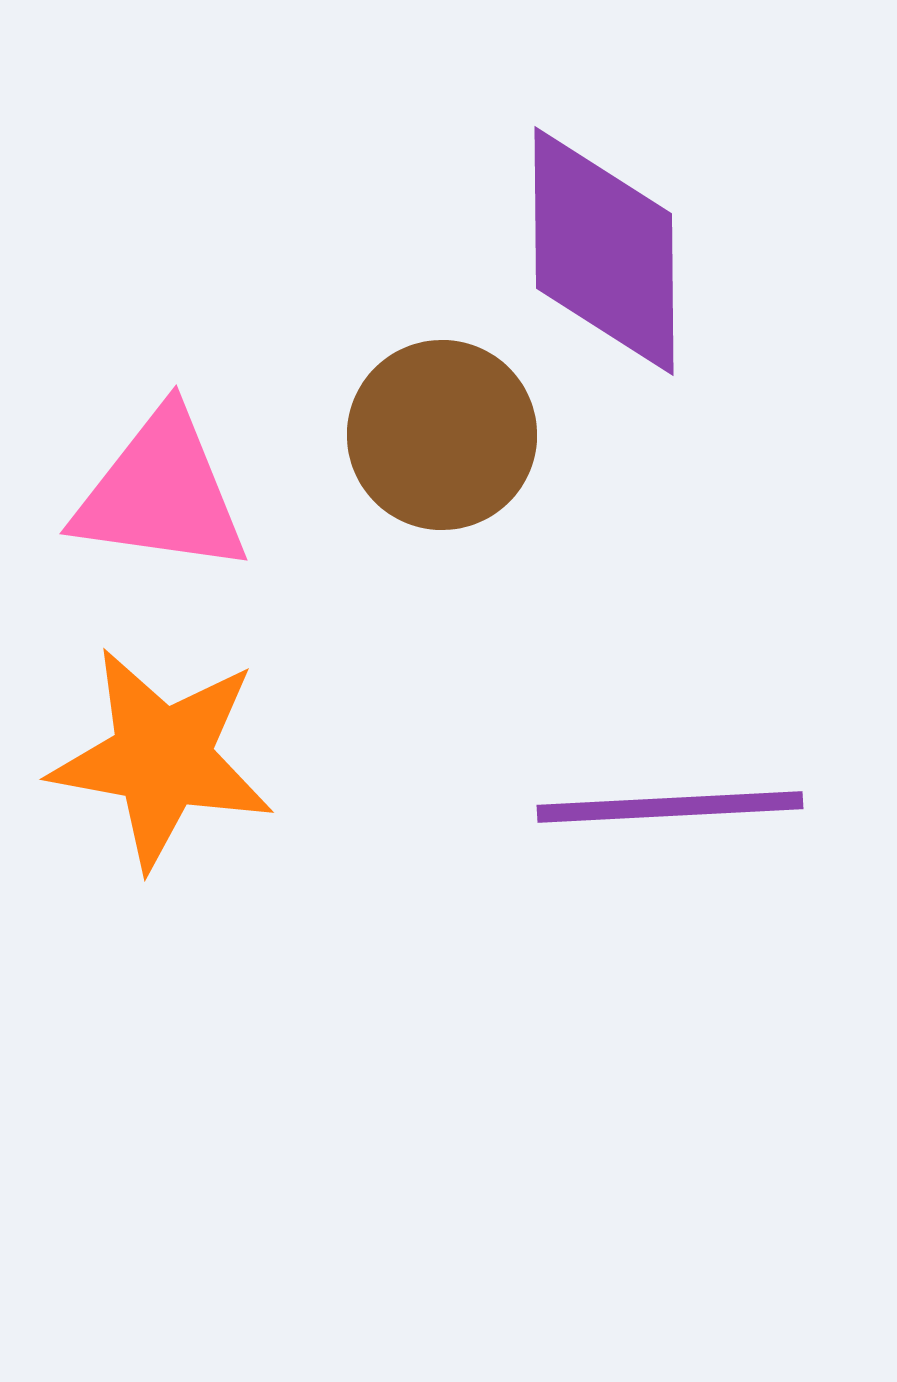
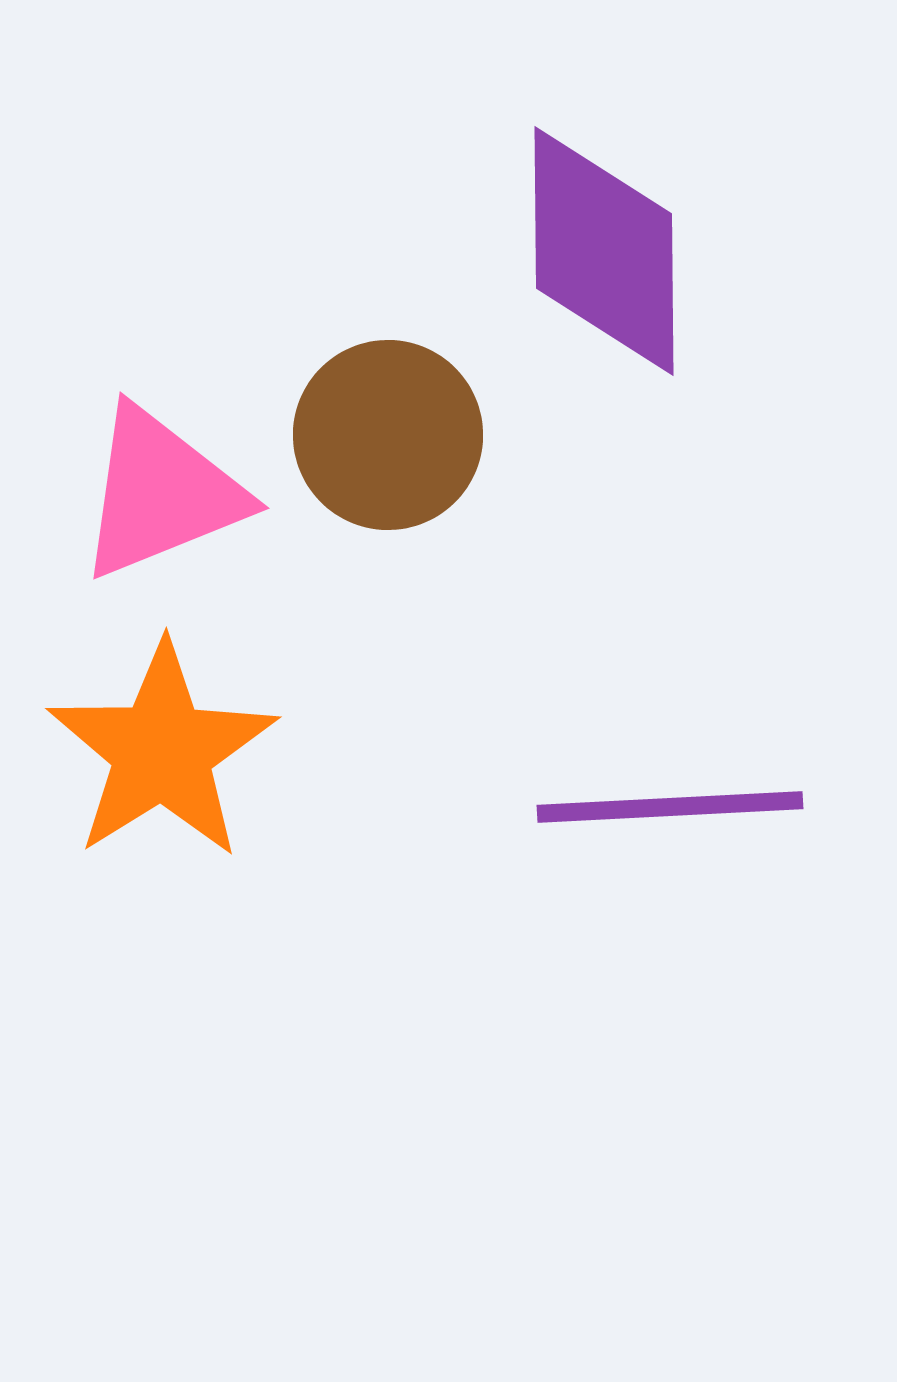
brown circle: moved 54 px left
pink triangle: rotated 30 degrees counterclockwise
orange star: moved 7 px up; rotated 30 degrees clockwise
